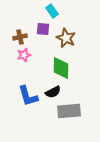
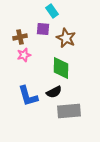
black semicircle: moved 1 px right
